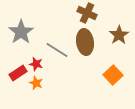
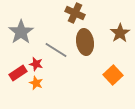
brown cross: moved 12 px left
brown star: moved 1 px right, 2 px up
gray line: moved 1 px left
